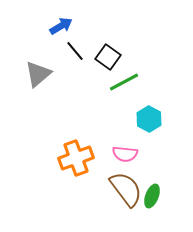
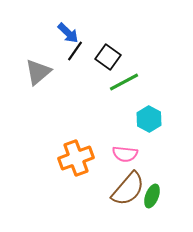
blue arrow: moved 7 px right, 7 px down; rotated 75 degrees clockwise
black line: rotated 75 degrees clockwise
gray triangle: moved 2 px up
brown semicircle: moved 2 px right; rotated 78 degrees clockwise
